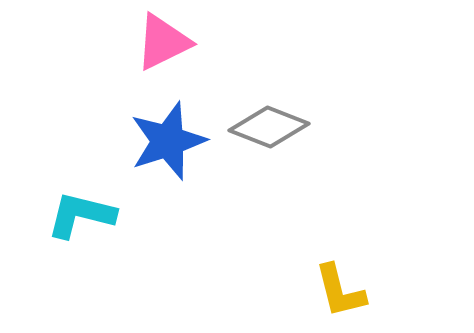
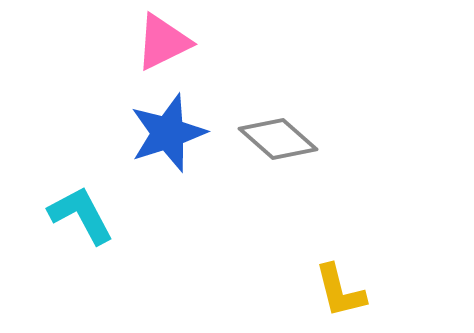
gray diamond: moved 9 px right, 12 px down; rotated 20 degrees clockwise
blue star: moved 8 px up
cyan L-shape: rotated 48 degrees clockwise
